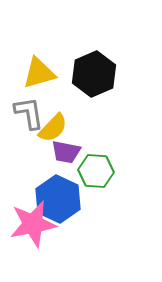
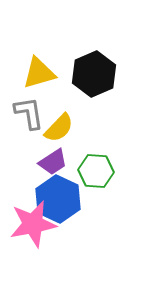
yellow semicircle: moved 6 px right
purple trapezoid: moved 13 px left, 10 px down; rotated 44 degrees counterclockwise
